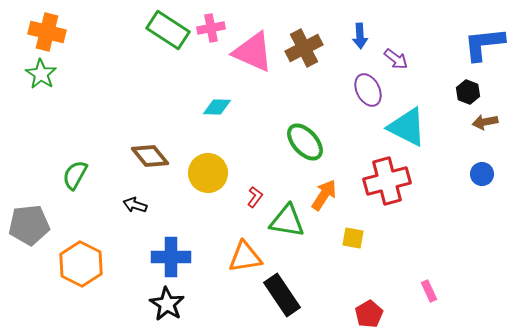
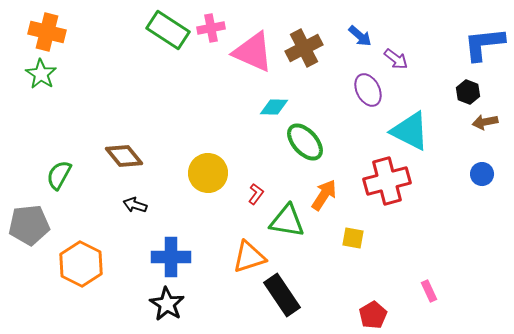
blue arrow: rotated 45 degrees counterclockwise
cyan diamond: moved 57 px right
cyan triangle: moved 3 px right, 4 px down
brown diamond: moved 26 px left
green semicircle: moved 16 px left
red L-shape: moved 1 px right, 3 px up
orange triangle: moved 4 px right; rotated 9 degrees counterclockwise
red pentagon: moved 4 px right, 1 px down
